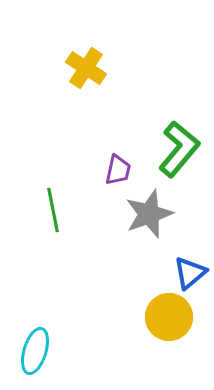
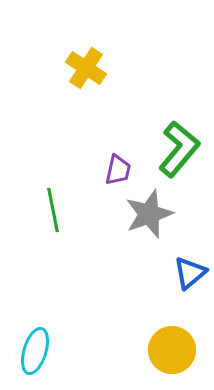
yellow circle: moved 3 px right, 33 px down
